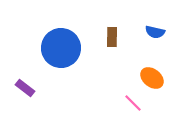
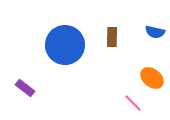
blue circle: moved 4 px right, 3 px up
